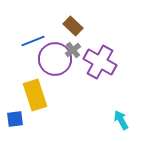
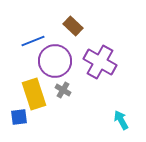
gray cross: moved 10 px left, 40 px down; rotated 21 degrees counterclockwise
purple circle: moved 2 px down
yellow rectangle: moved 1 px left, 1 px up
blue square: moved 4 px right, 2 px up
